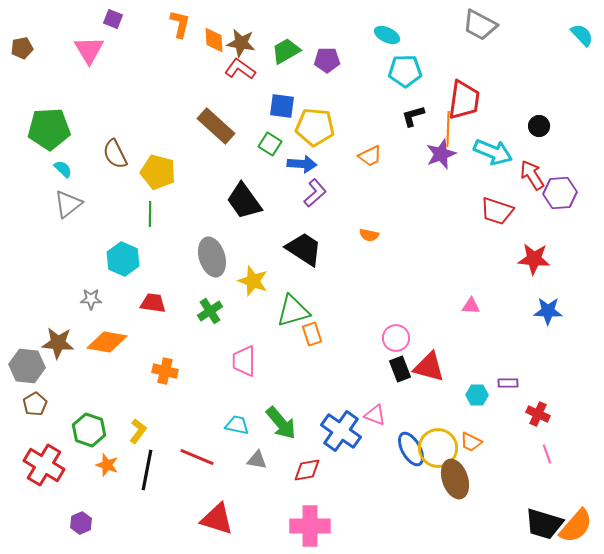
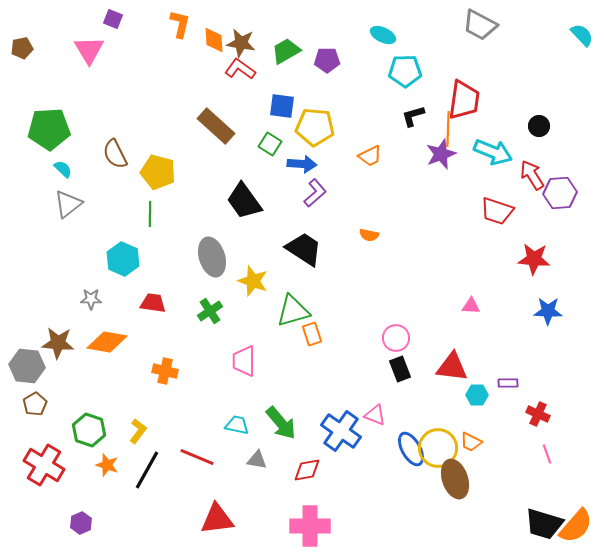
cyan ellipse at (387, 35): moved 4 px left
red triangle at (429, 367): moved 23 px right; rotated 8 degrees counterclockwise
black line at (147, 470): rotated 18 degrees clockwise
red triangle at (217, 519): rotated 24 degrees counterclockwise
